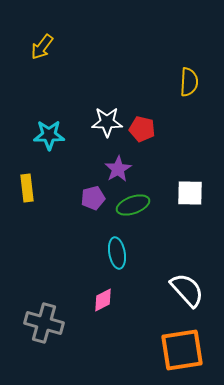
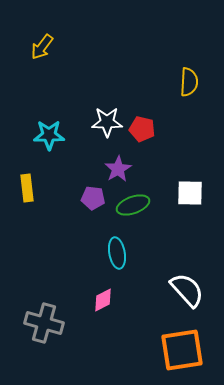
purple pentagon: rotated 20 degrees clockwise
